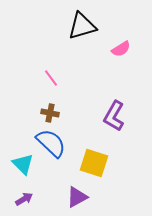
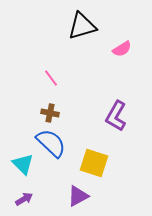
pink semicircle: moved 1 px right
purple L-shape: moved 2 px right
purple triangle: moved 1 px right, 1 px up
